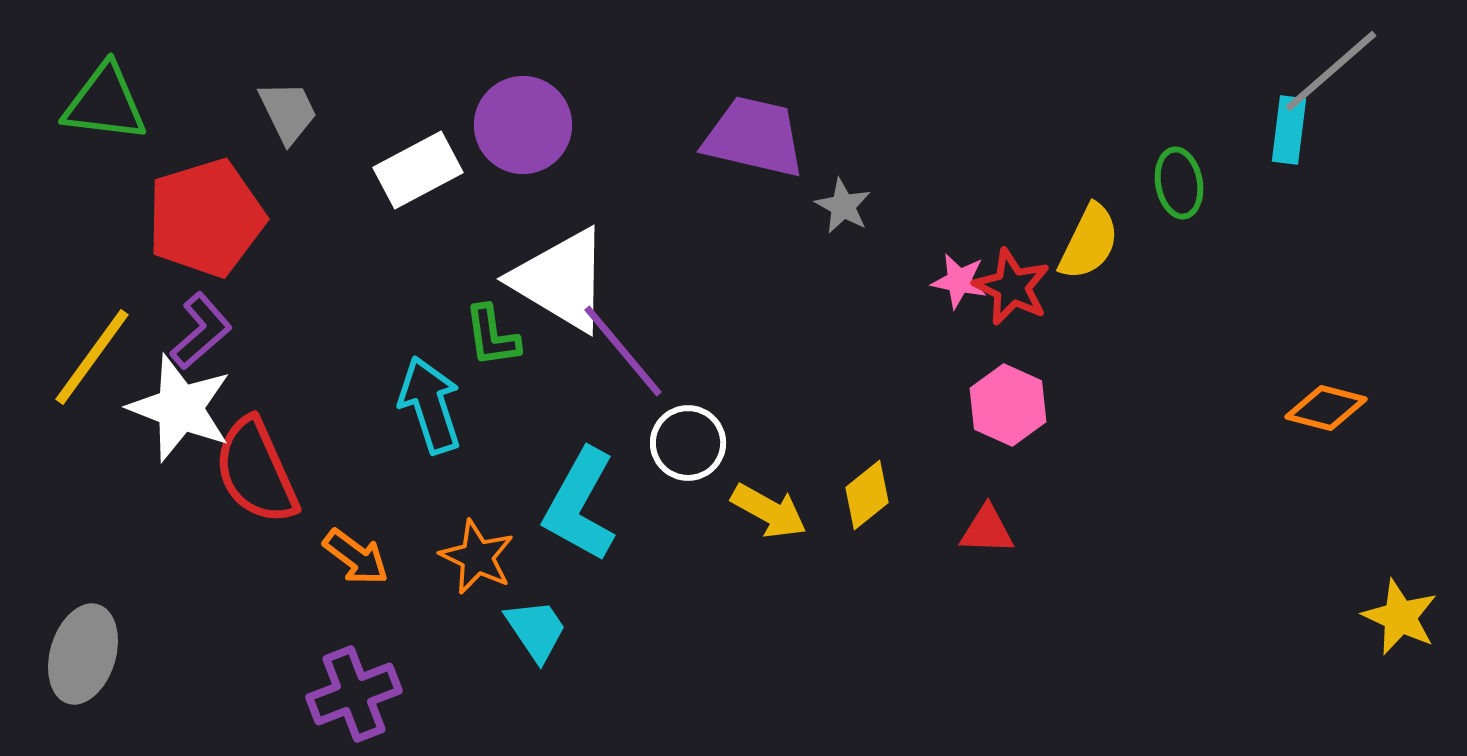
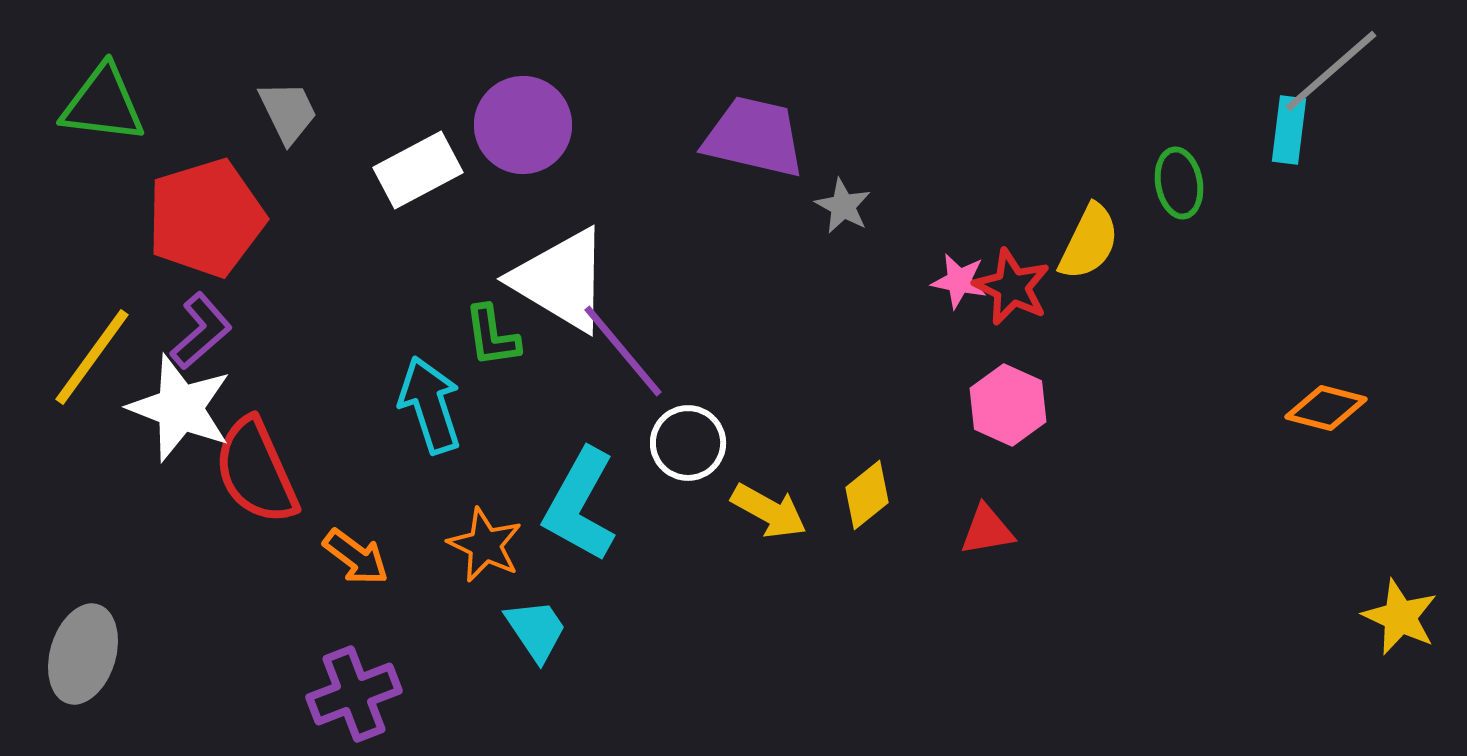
green triangle: moved 2 px left, 1 px down
red triangle: rotated 12 degrees counterclockwise
orange star: moved 8 px right, 12 px up
